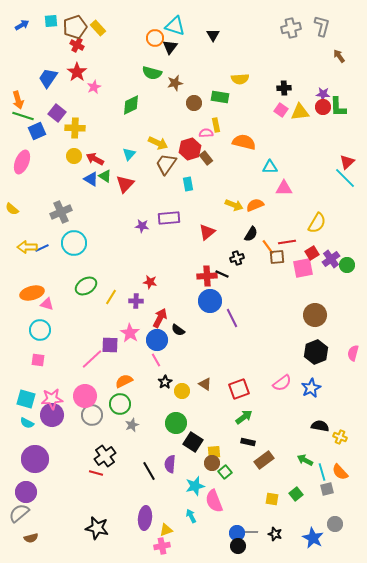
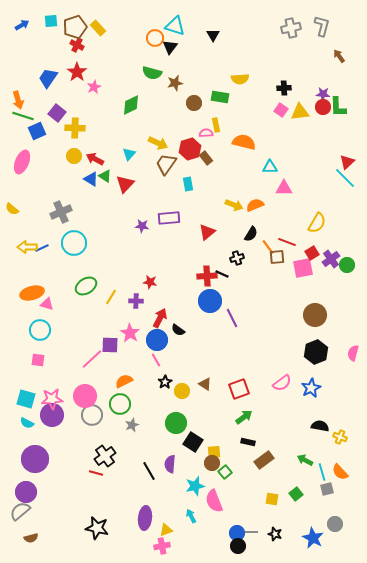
red line at (287, 242): rotated 30 degrees clockwise
gray semicircle at (19, 513): moved 1 px right, 2 px up
